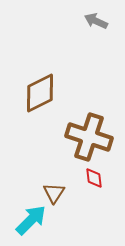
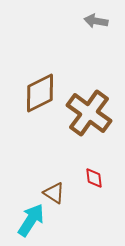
gray arrow: rotated 15 degrees counterclockwise
brown cross: moved 24 px up; rotated 18 degrees clockwise
brown triangle: rotated 30 degrees counterclockwise
cyan arrow: rotated 12 degrees counterclockwise
